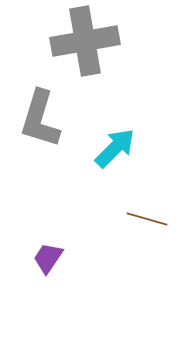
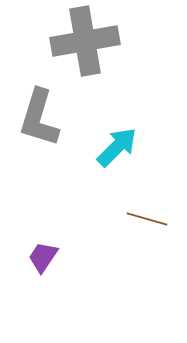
gray L-shape: moved 1 px left, 1 px up
cyan arrow: moved 2 px right, 1 px up
purple trapezoid: moved 5 px left, 1 px up
